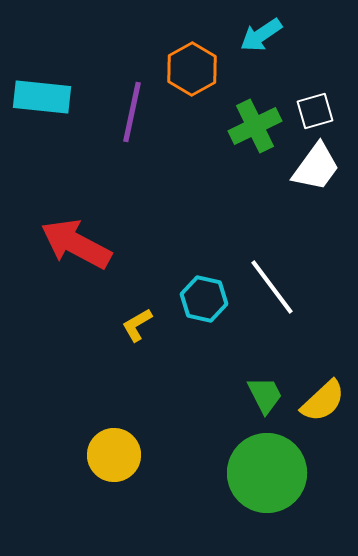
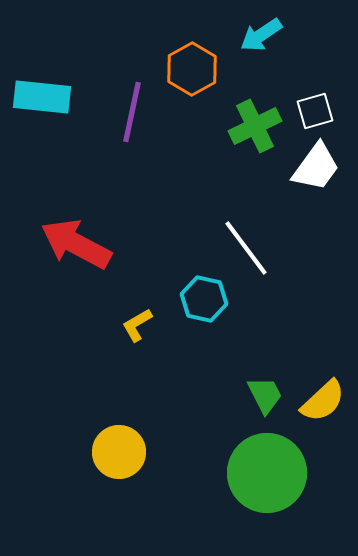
white line: moved 26 px left, 39 px up
yellow circle: moved 5 px right, 3 px up
